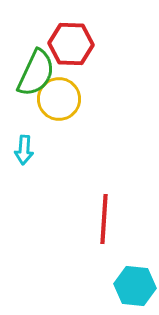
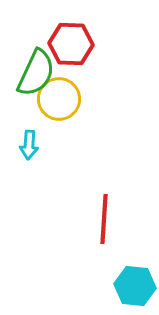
cyan arrow: moved 5 px right, 5 px up
